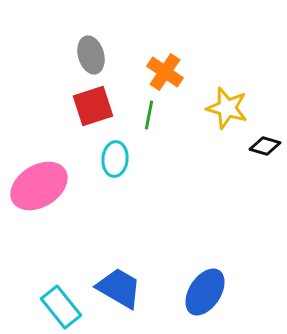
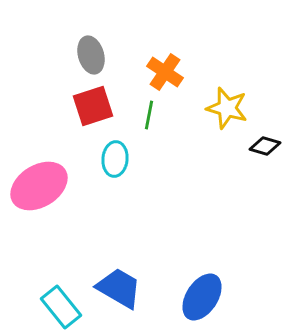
blue ellipse: moved 3 px left, 5 px down
